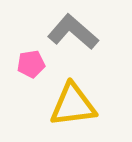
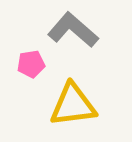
gray L-shape: moved 2 px up
